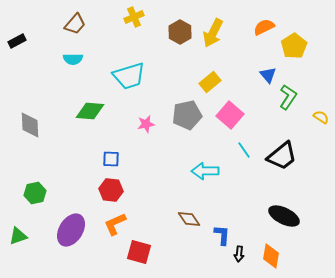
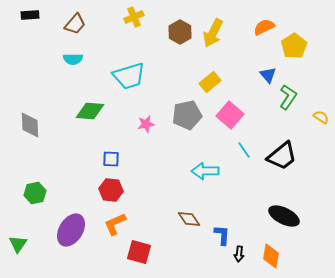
black rectangle: moved 13 px right, 26 px up; rotated 24 degrees clockwise
green triangle: moved 8 px down; rotated 36 degrees counterclockwise
